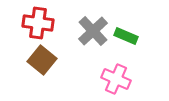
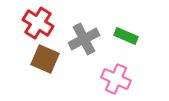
red cross: rotated 24 degrees clockwise
gray cross: moved 9 px left, 8 px down; rotated 16 degrees clockwise
brown square: moved 3 px right, 1 px up; rotated 16 degrees counterclockwise
